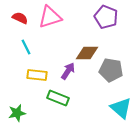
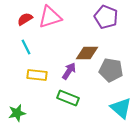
red semicircle: moved 5 px right, 1 px down; rotated 56 degrees counterclockwise
purple arrow: moved 1 px right
green rectangle: moved 10 px right
